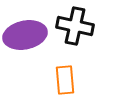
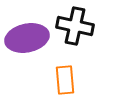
purple ellipse: moved 2 px right, 3 px down
